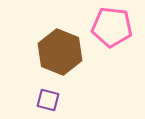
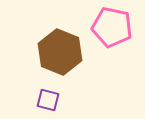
pink pentagon: rotated 6 degrees clockwise
